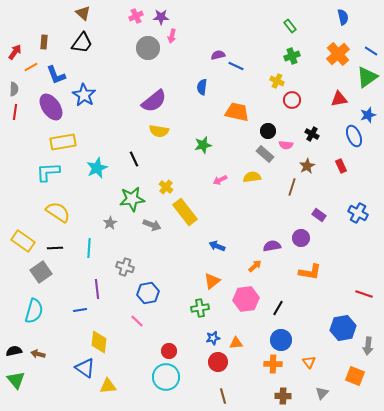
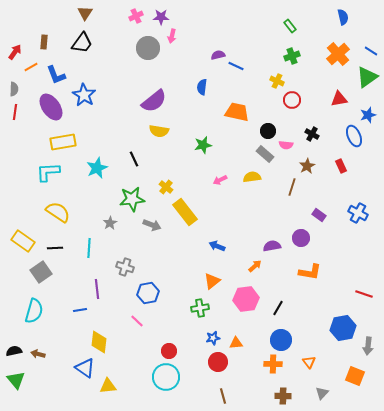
brown triangle at (83, 13): moved 2 px right; rotated 21 degrees clockwise
